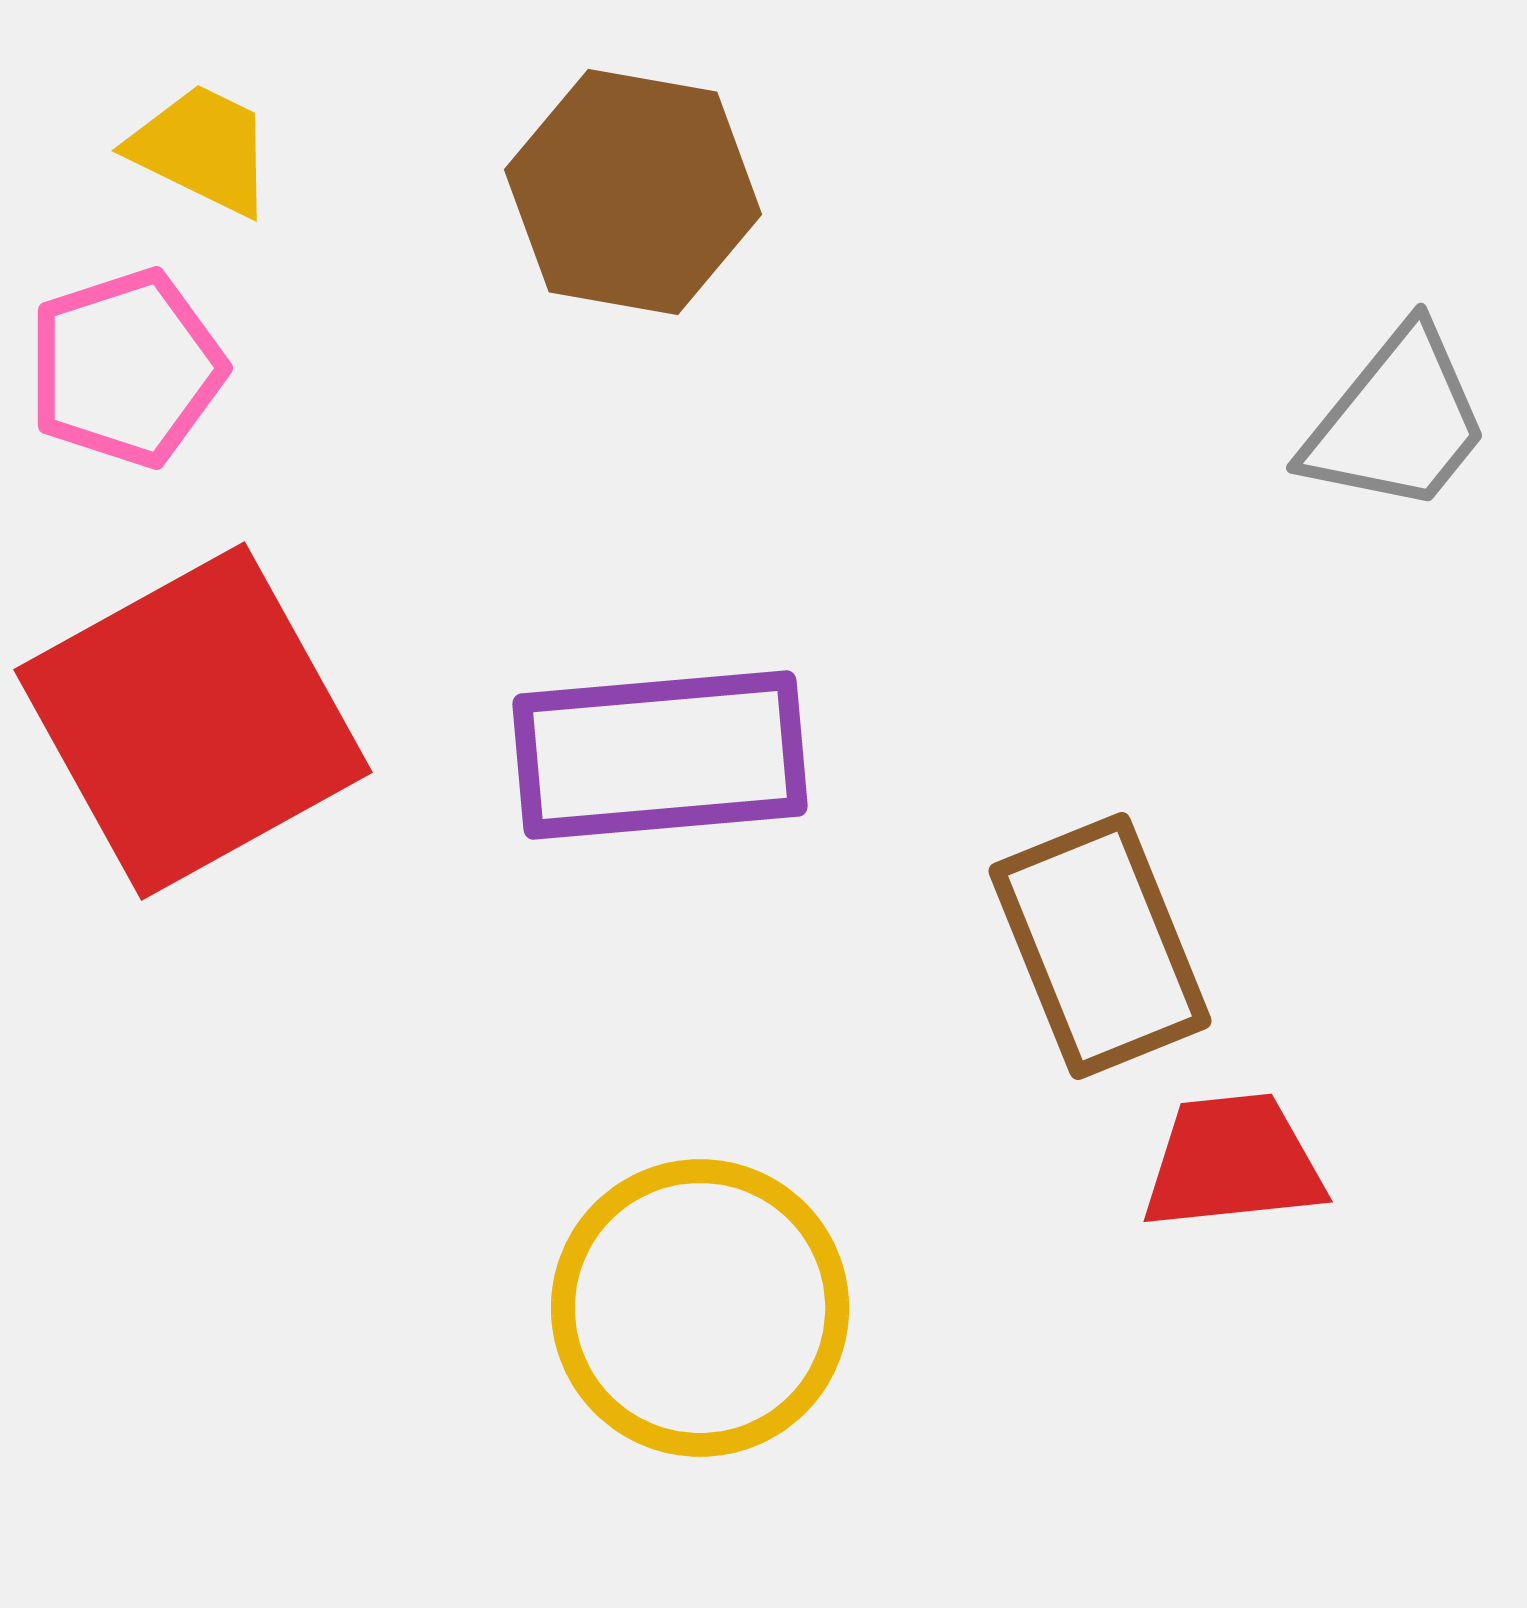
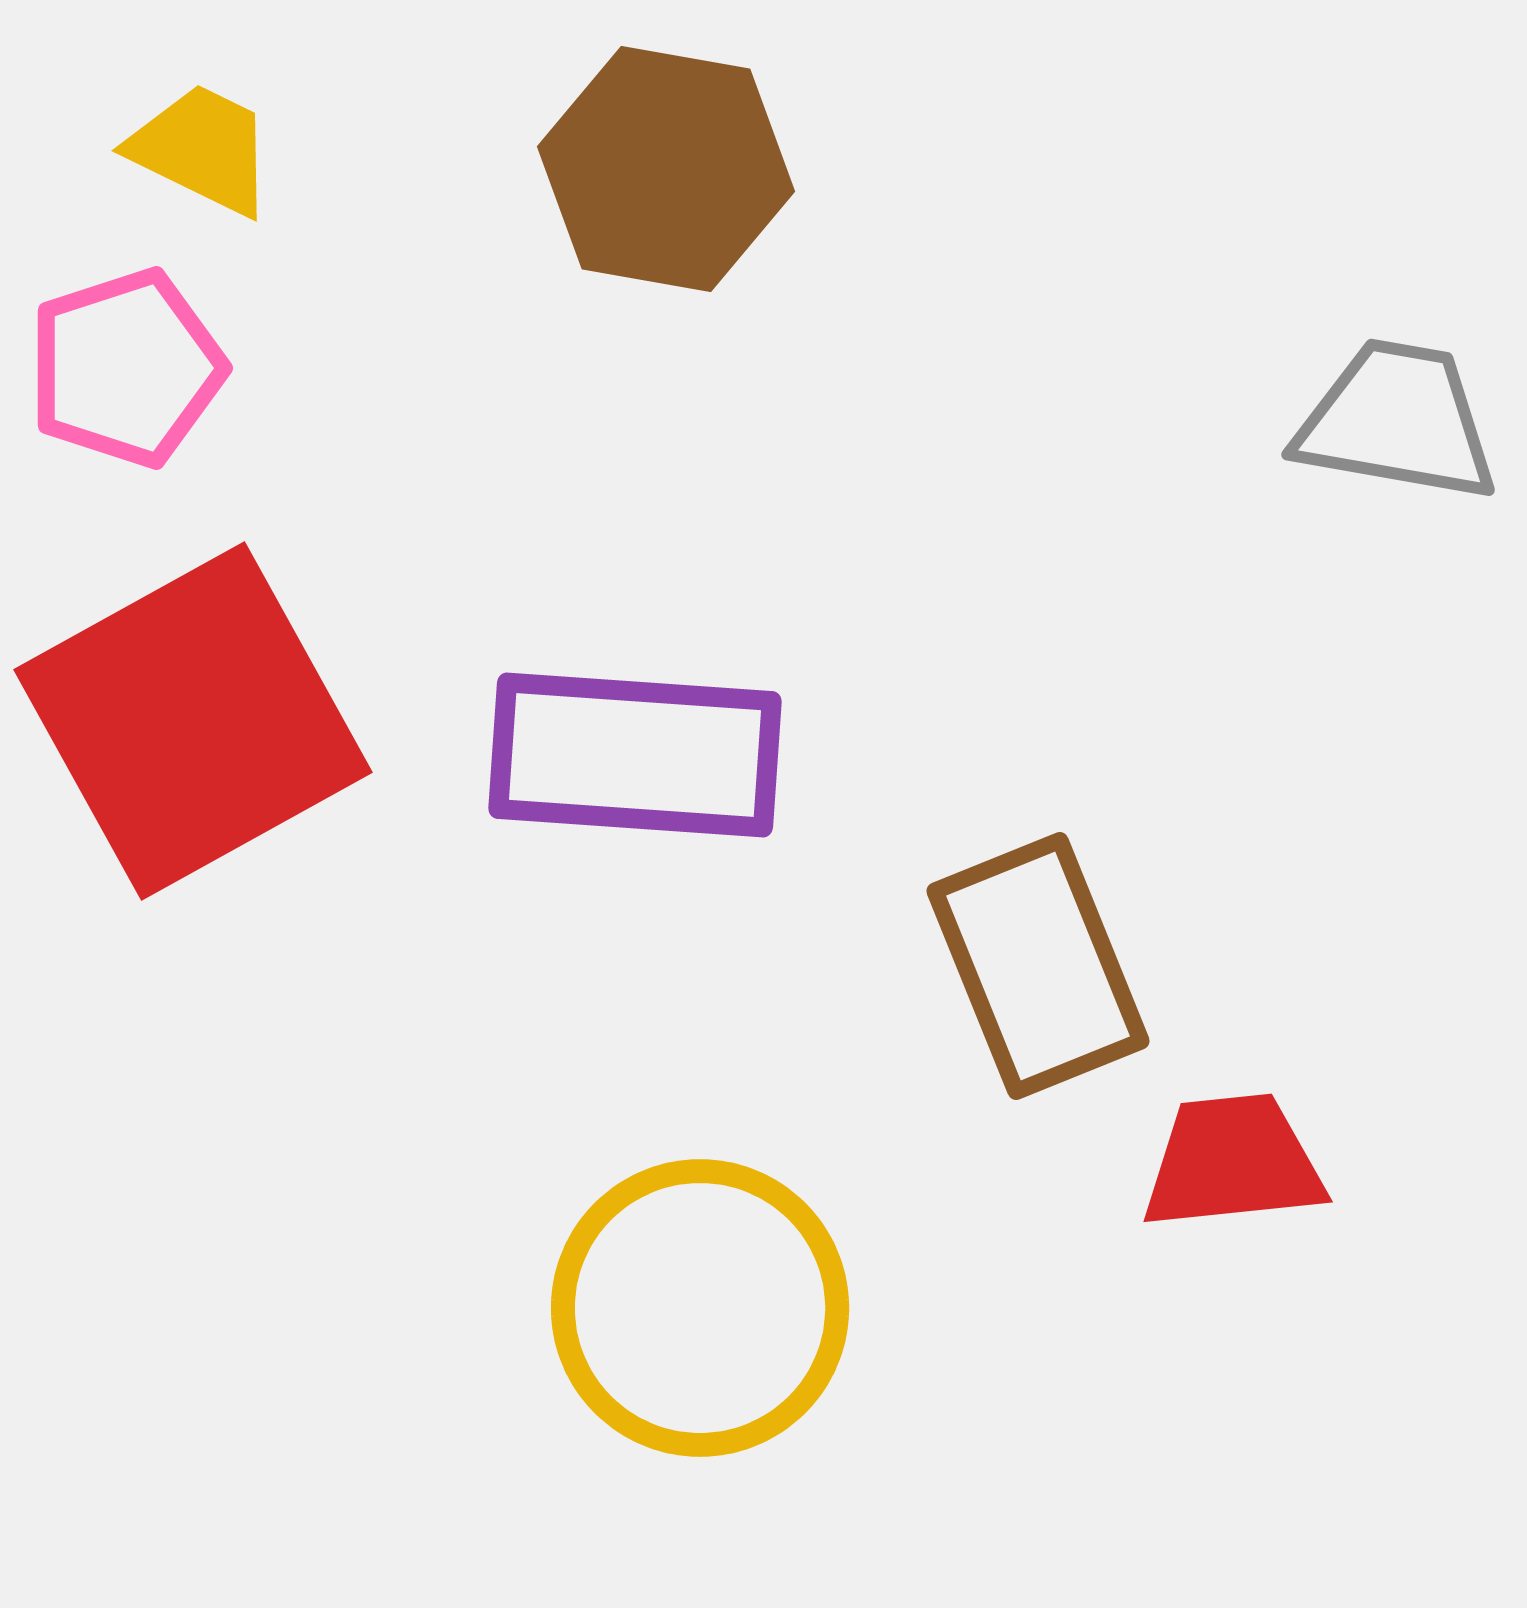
brown hexagon: moved 33 px right, 23 px up
gray trapezoid: rotated 119 degrees counterclockwise
purple rectangle: moved 25 px left; rotated 9 degrees clockwise
brown rectangle: moved 62 px left, 20 px down
